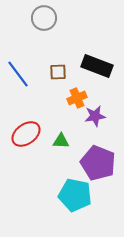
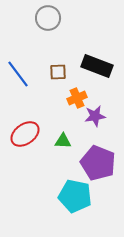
gray circle: moved 4 px right
red ellipse: moved 1 px left
green triangle: moved 2 px right
cyan pentagon: moved 1 px down
